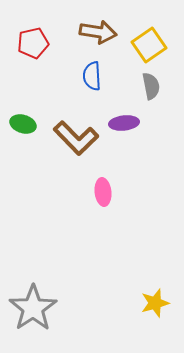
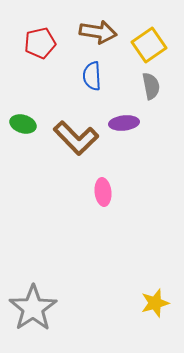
red pentagon: moved 7 px right
